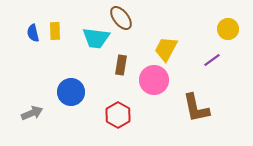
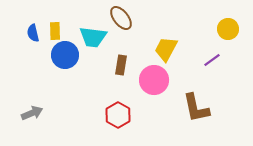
cyan trapezoid: moved 3 px left, 1 px up
blue circle: moved 6 px left, 37 px up
